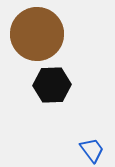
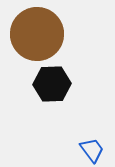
black hexagon: moved 1 px up
